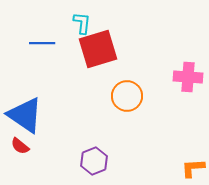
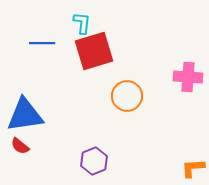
red square: moved 4 px left, 2 px down
blue triangle: rotated 42 degrees counterclockwise
